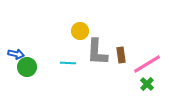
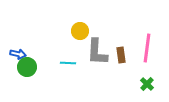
blue arrow: moved 2 px right
pink line: moved 16 px up; rotated 52 degrees counterclockwise
